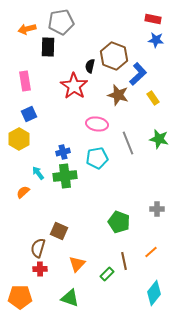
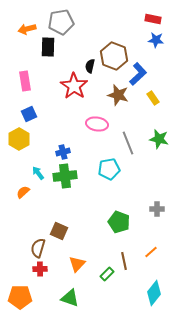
cyan pentagon: moved 12 px right, 11 px down
